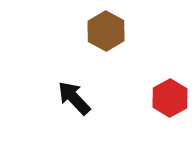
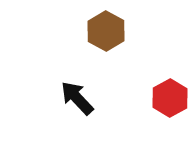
black arrow: moved 3 px right
